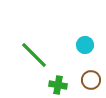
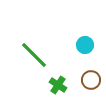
green cross: rotated 24 degrees clockwise
